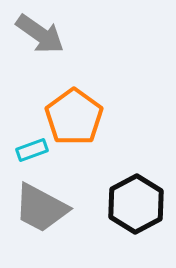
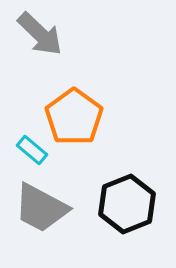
gray arrow: rotated 9 degrees clockwise
cyan rectangle: rotated 60 degrees clockwise
black hexagon: moved 9 px left; rotated 6 degrees clockwise
